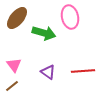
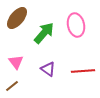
pink ellipse: moved 6 px right, 8 px down
green arrow: rotated 65 degrees counterclockwise
pink triangle: moved 2 px right, 3 px up
purple triangle: moved 3 px up
